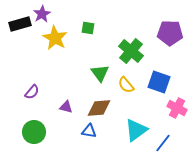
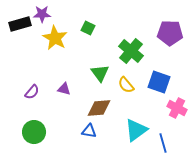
purple star: rotated 30 degrees clockwise
green square: rotated 16 degrees clockwise
purple triangle: moved 2 px left, 18 px up
blue line: rotated 54 degrees counterclockwise
